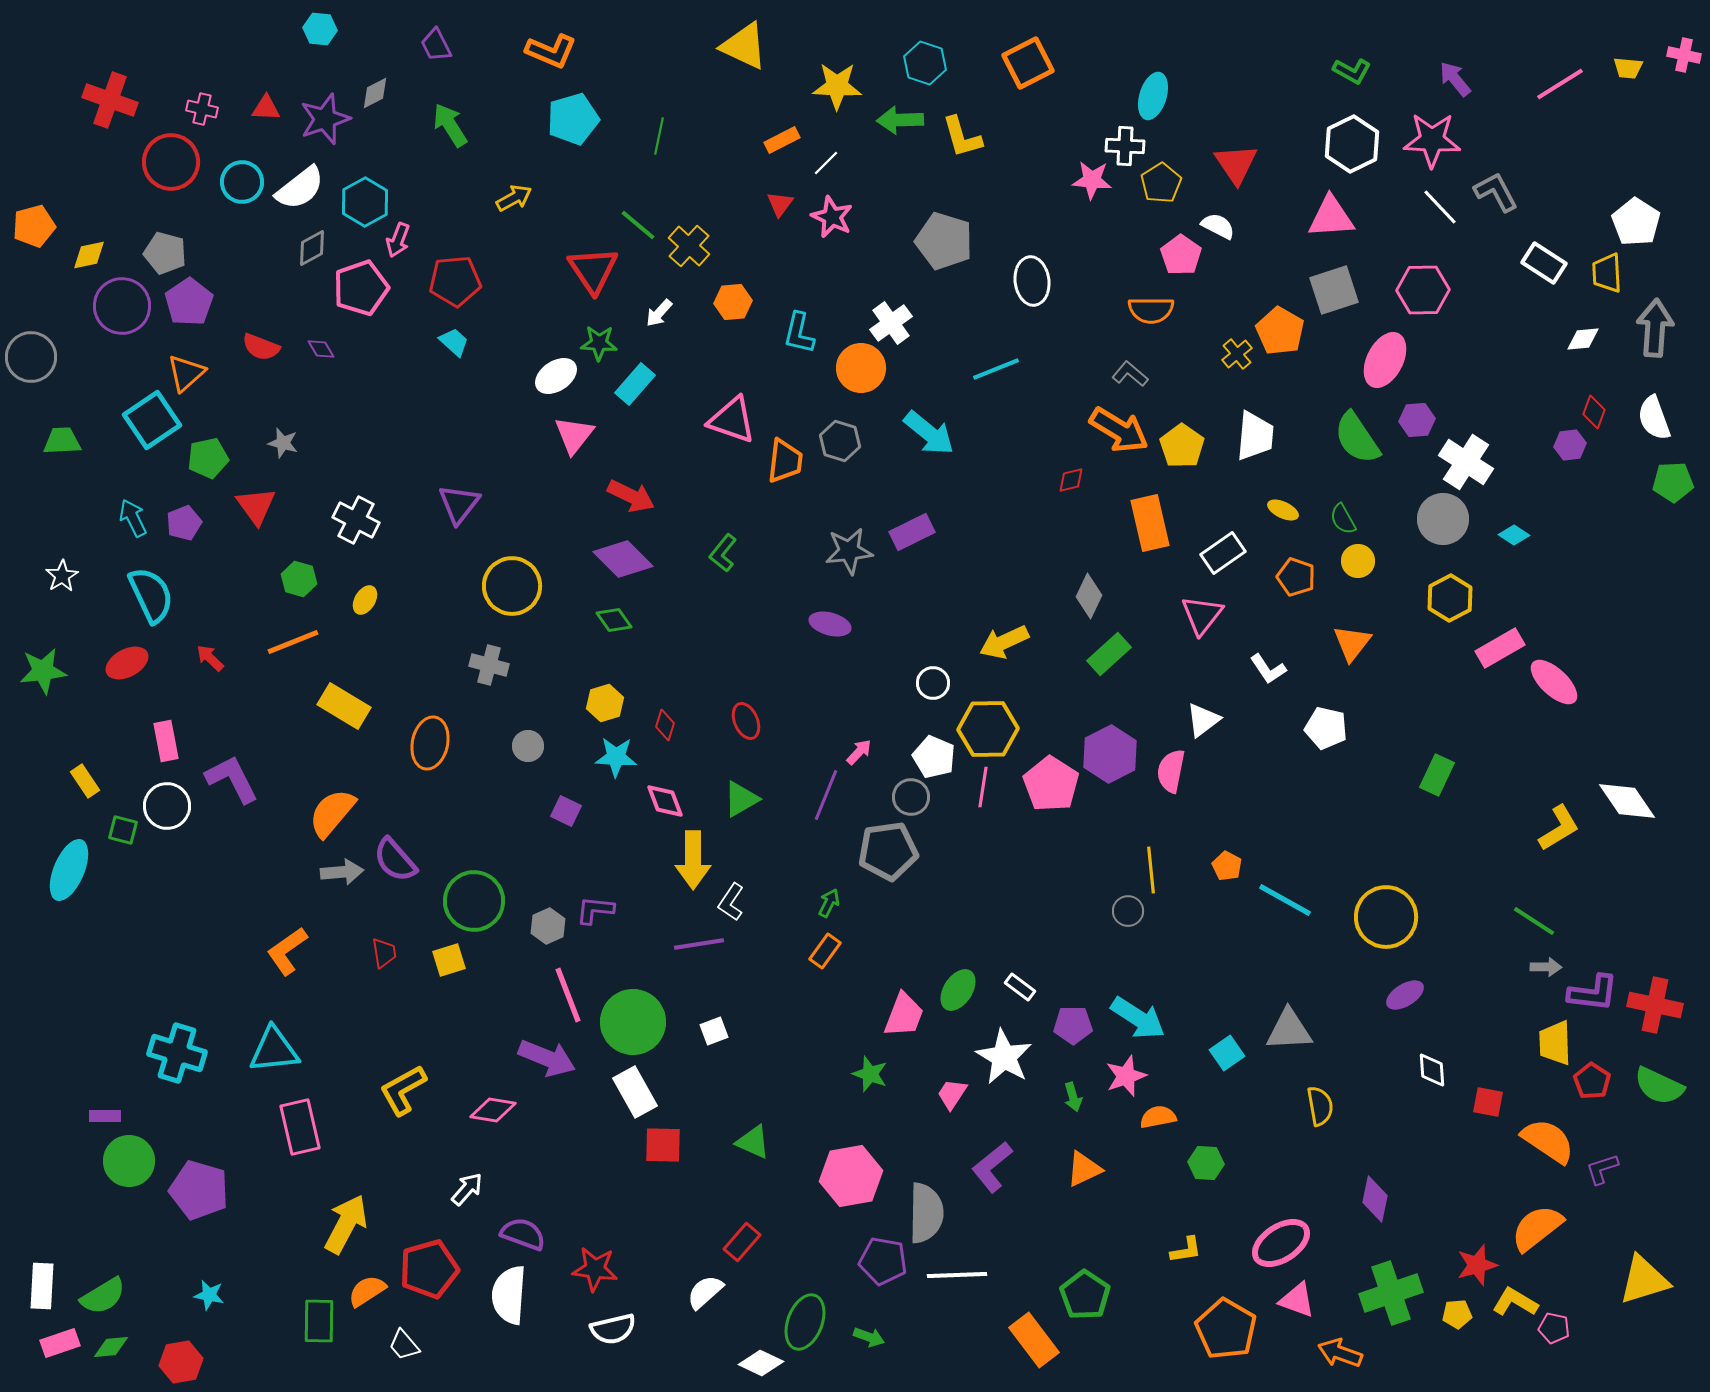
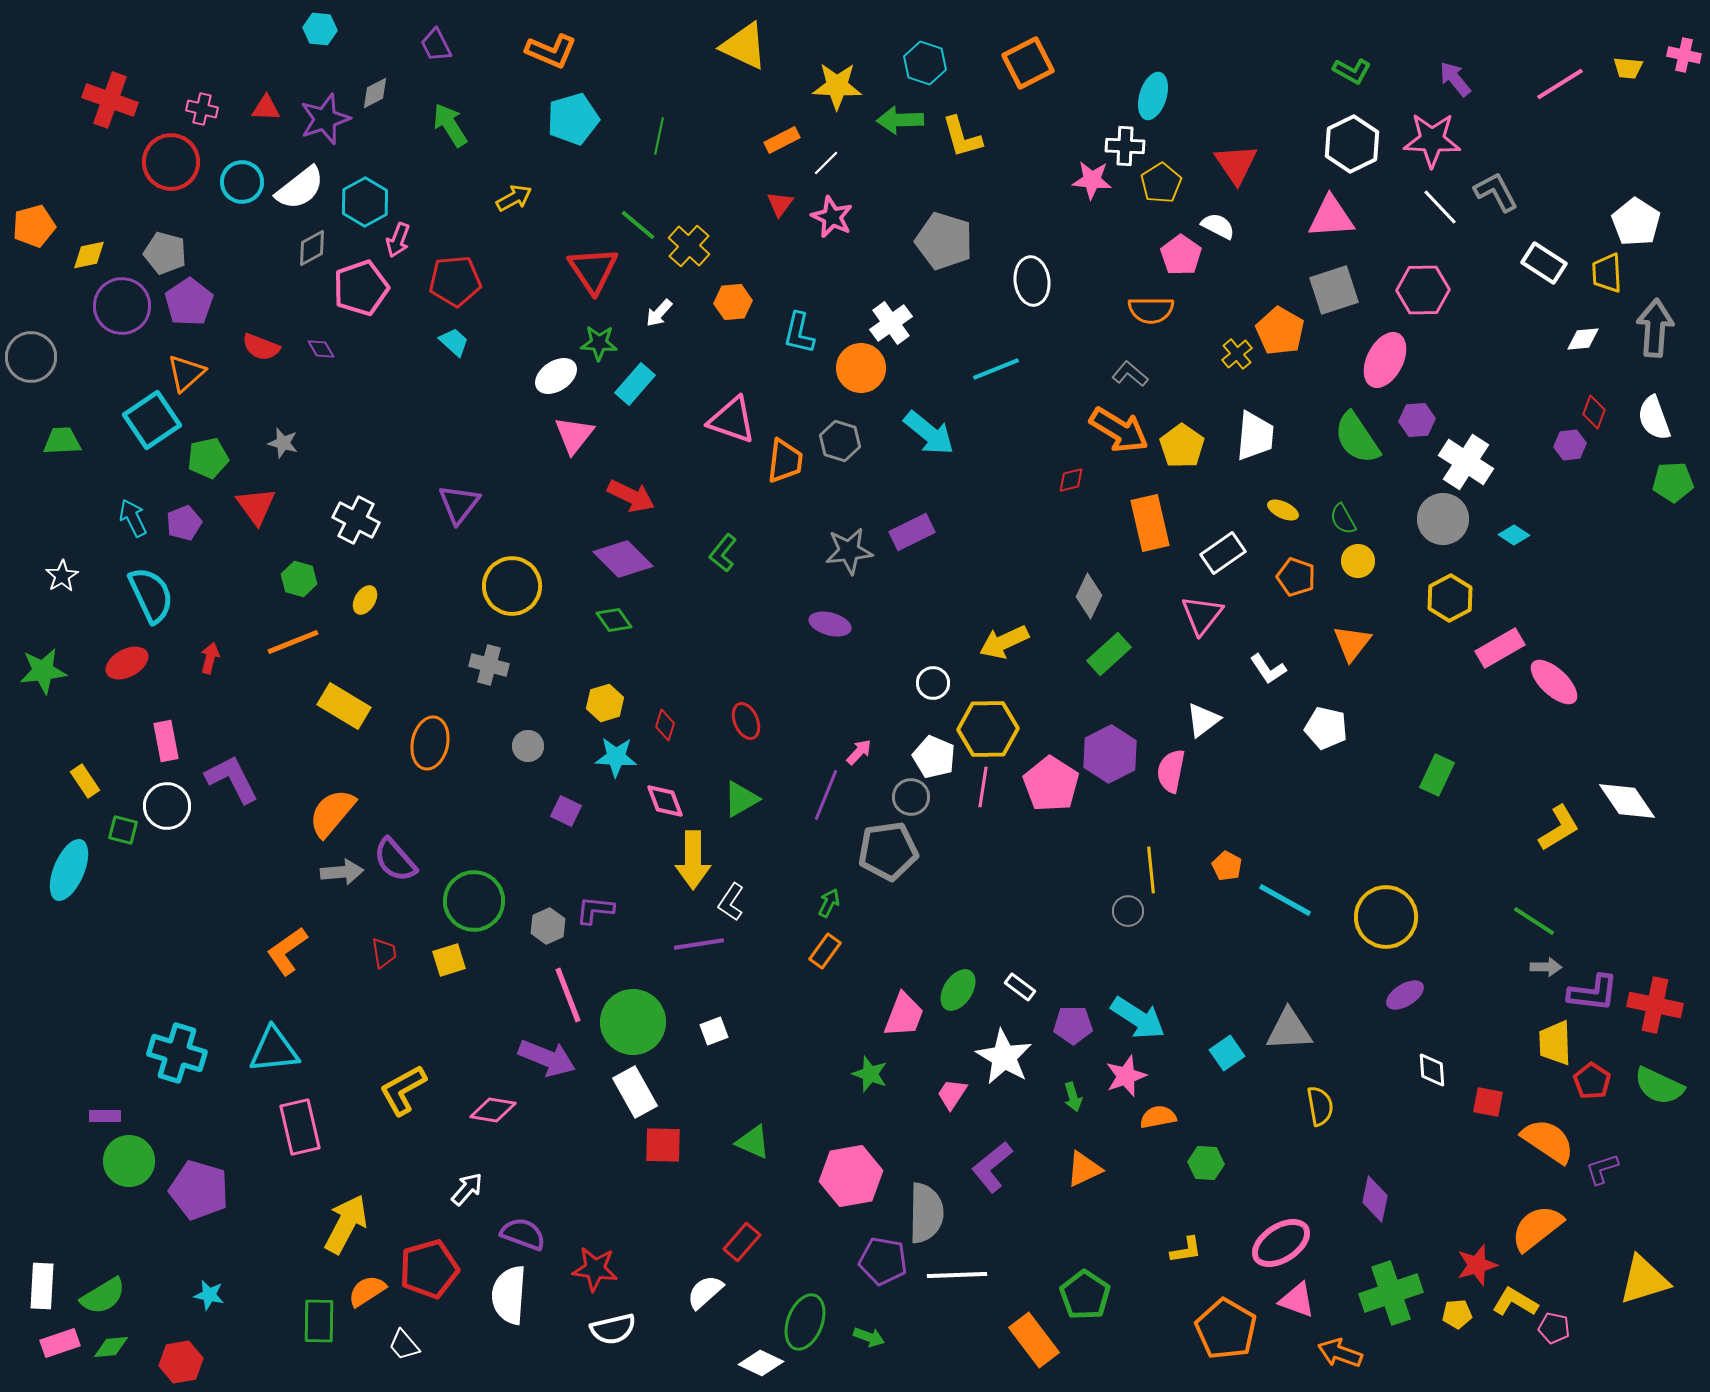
red arrow at (210, 658): rotated 60 degrees clockwise
